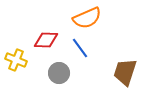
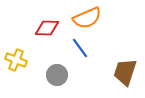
red diamond: moved 1 px right, 12 px up
gray circle: moved 2 px left, 2 px down
